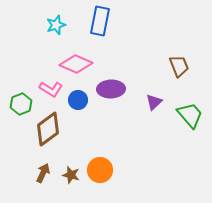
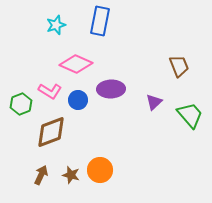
pink L-shape: moved 1 px left, 2 px down
brown diamond: moved 3 px right, 3 px down; rotated 16 degrees clockwise
brown arrow: moved 2 px left, 2 px down
